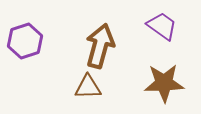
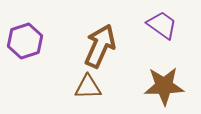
purple trapezoid: moved 1 px up
brown arrow: rotated 9 degrees clockwise
brown star: moved 3 px down
